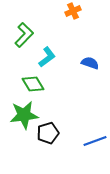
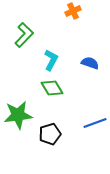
cyan L-shape: moved 4 px right, 3 px down; rotated 25 degrees counterclockwise
green diamond: moved 19 px right, 4 px down
green star: moved 6 px left
black pentagon: moved 2 px right, 1 px down
blue line: moved 18 px up
